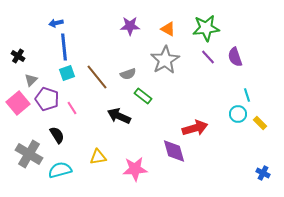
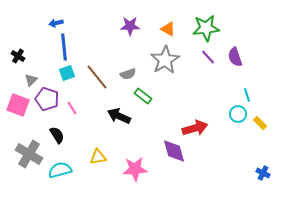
pink square: moved 2 px down; rotated 30 degrees counterclockwise
